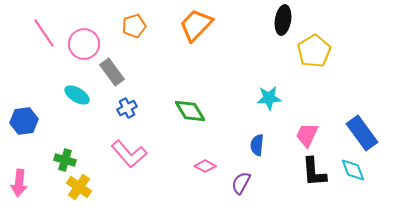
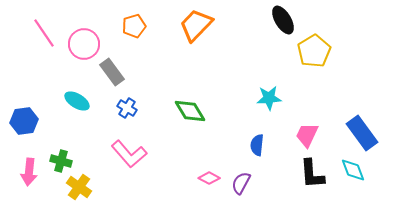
black ellipse: rotated 40 degrees counterclockwise
cyan ellipse: moved 6 px down
blue cross: rotated 30 degrees counterclockwise
green cross: moved 4 px left, 1 px down
pink diamond: moved 4 px right, 12 px down
black L-shape: moved 2 px left, 2 px down
pink arrow: moved 10 px right, 11 px up
